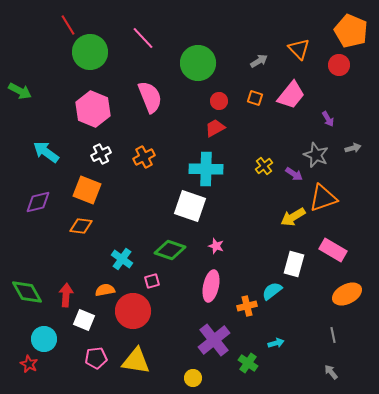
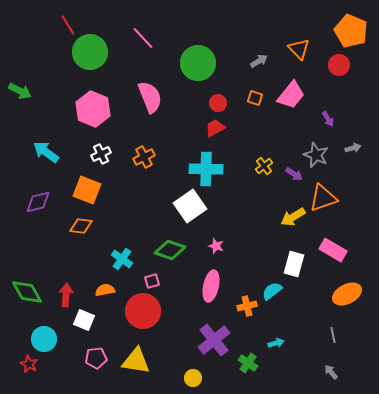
red circle at (219, 101): moved 1 px left, 2 px down
white square at (190, 206): rotated 36 degrees clockwise
red circle at (133, 311): moved 10 px right
